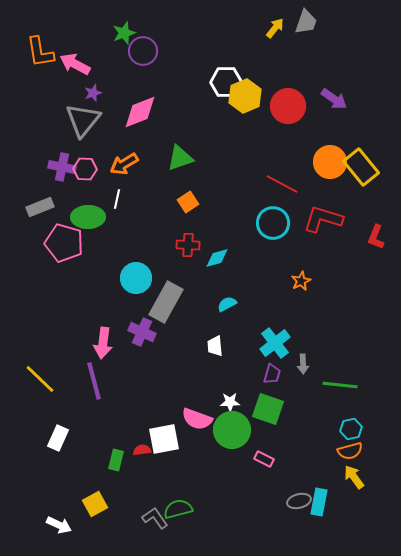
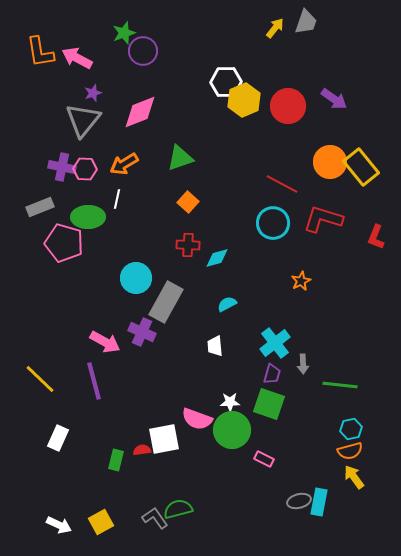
pink arrow at (75, 64): moved 2 px right, 6 px up
yellow hexagon at (245, 96): moved 1 px left, 4 px down
orange square at (188, 202): rotated 15 degrees counterclockwise
pink arrow at (103, 343): moved 2 px right, 1 px up; rotated 68 degrees counterclockwise
green square at (268, 409): moved 1 px right, 5 px up
yellow square at (95, 504): moved 6 px right, 18 px down
